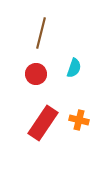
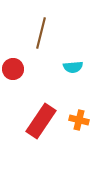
cyan semicircle: moved 1 px left, 1 px up; rotated 66 degrees clockwise
red circle: moved 23 px left, 5 px up
red rectangle: moved 2 px left, 2 px up
